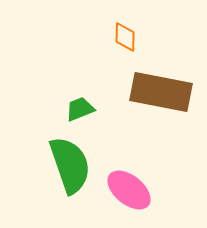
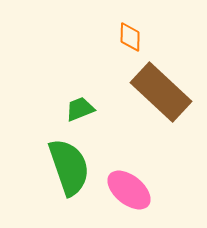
orange diamond: moved 5 px right
brown rectangle: rotated 32 degrees clockwise
green semicircle: moved 1 px left, 2 px down
